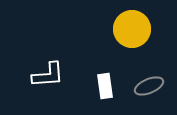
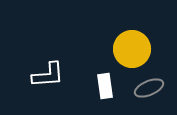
yellow circle: moved 20 px down
gray ellipse: moved 2 px down
